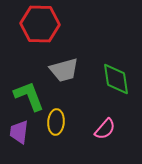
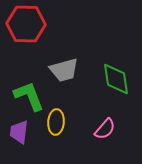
red hexagon: moved 14 px left
